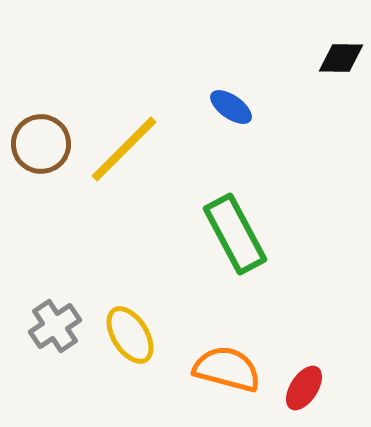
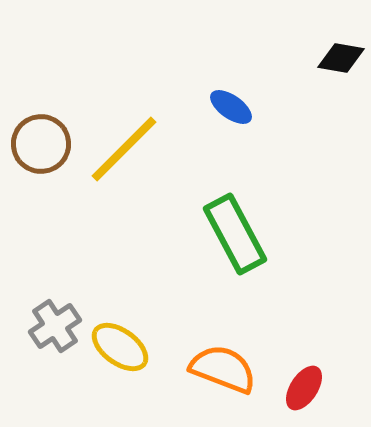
black diamond: rotated 9 degrees clockwise
yellow ellipse: moved 10 px left, 12 px down; rotated 22 degrees counterclockwise
orange semicircle: moved 4 px left; rotated 6 degrees clockwise
